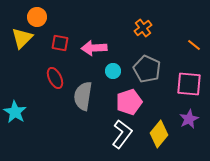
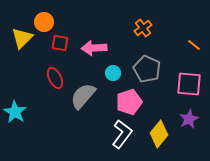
orange circle: moved 7 px right, 5 px down
cyan circle: moved 2 px down
gray semicircle: rotated 32 degrees clockwise
